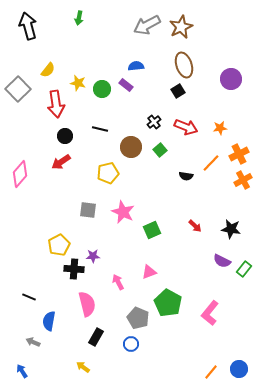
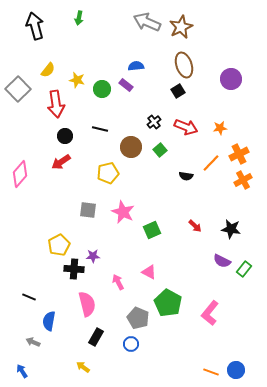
gray arrow at (147, 25): moved 3 px up; rotated 52 degrees clockwise
black arrow at (28, 26): moved 7 px right
yellow star at (78, 83): moved 1 px left, 3 px up
pink triangle at (149, 272): rotated 49 degrees clockwise
blue circle at (239, 369): moved 3 px left, 1 px down
orange line at (211, 372): rotated 70 degrees clockwise
